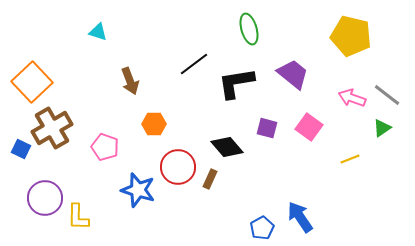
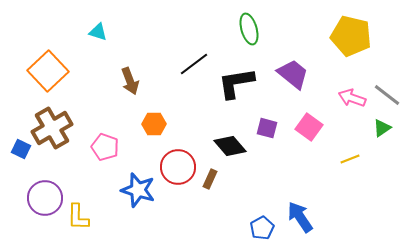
orange square: moved 16 px right, 11 px up
black diamond: moved 3 px right, 1 px up
